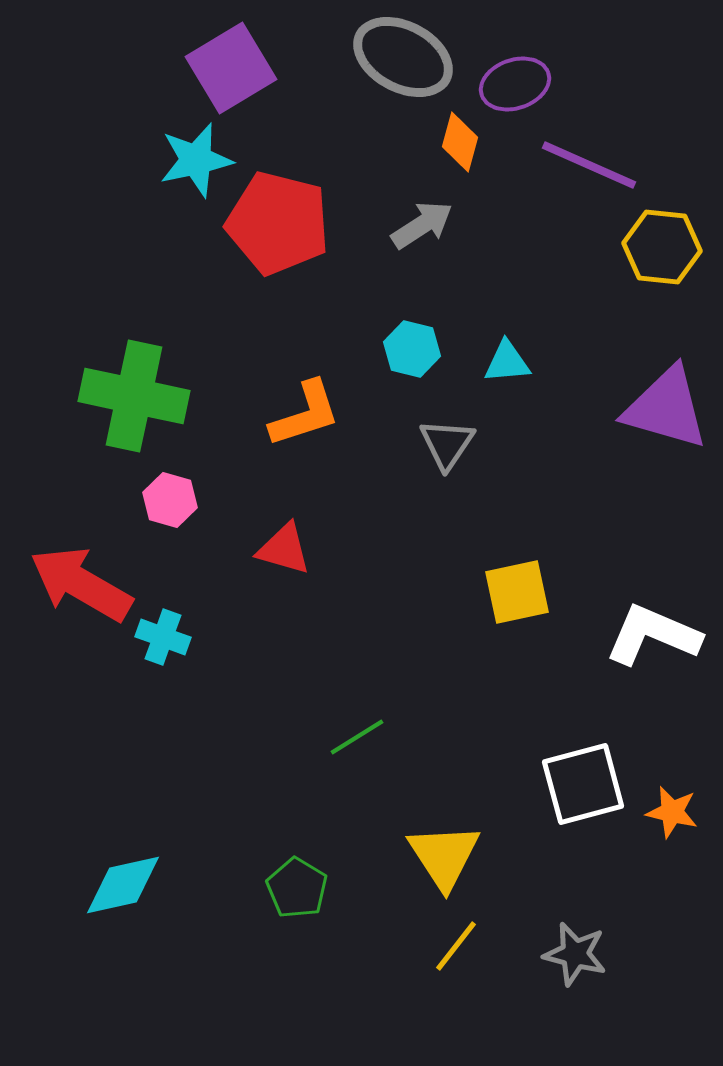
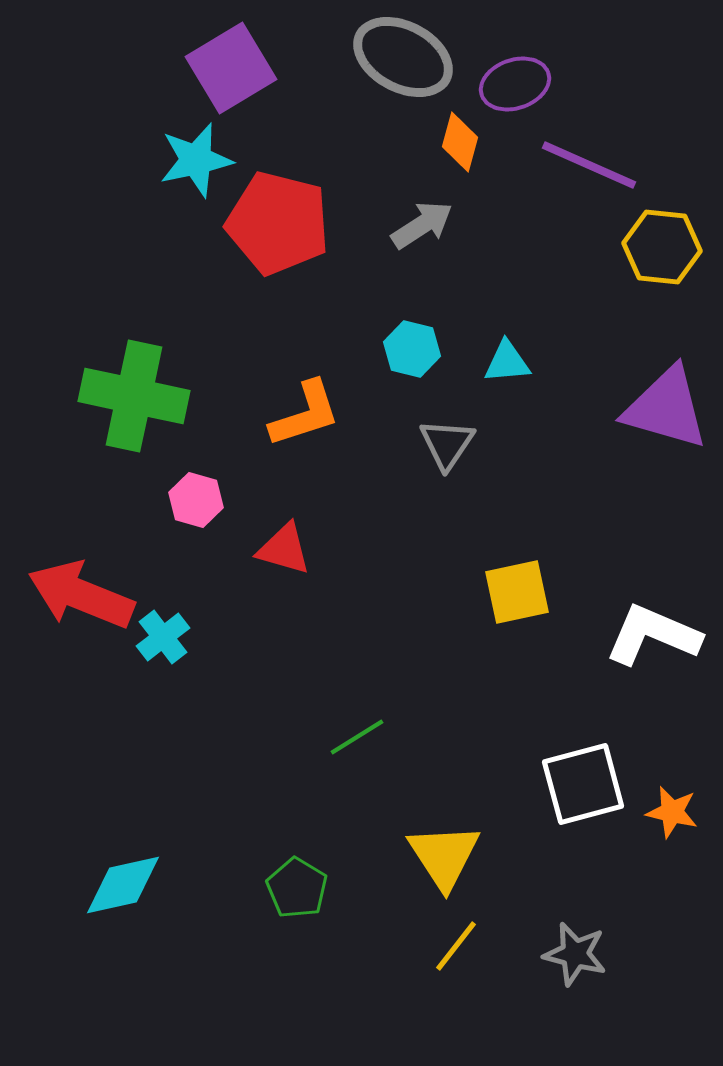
pink hexagon: moved 26 px right
red arrow: moved 11 px down; rotated 8 degrees counterclockwise
cyan cross: rotated 32 degrees clockwise
